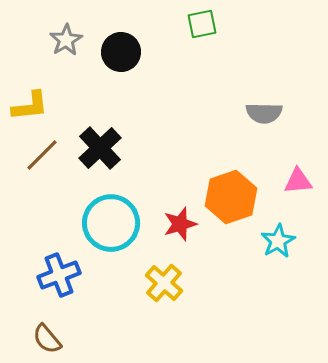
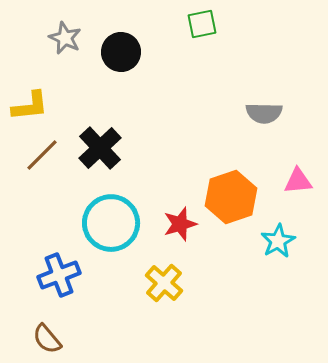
gray star: moved 1 px left, 2 px up; rotated 16 degrees counterclockwise
